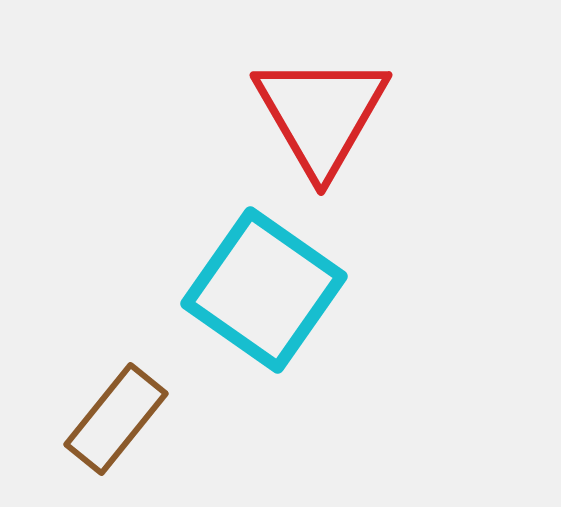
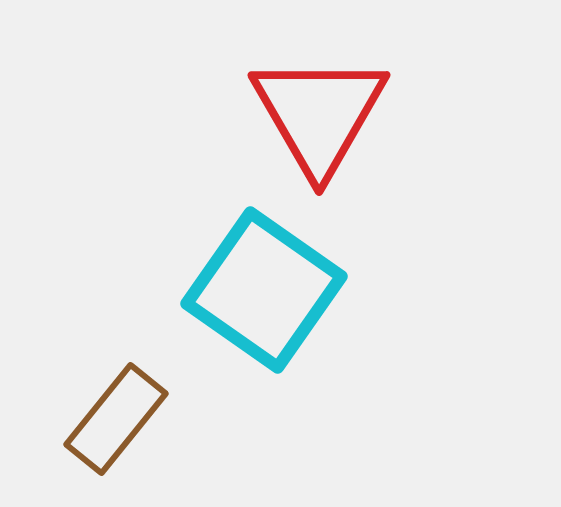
red triangle: moved 2 px left
